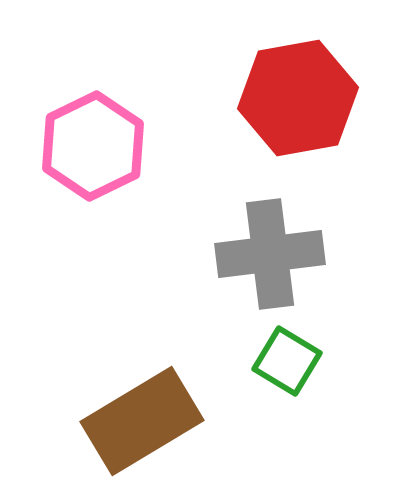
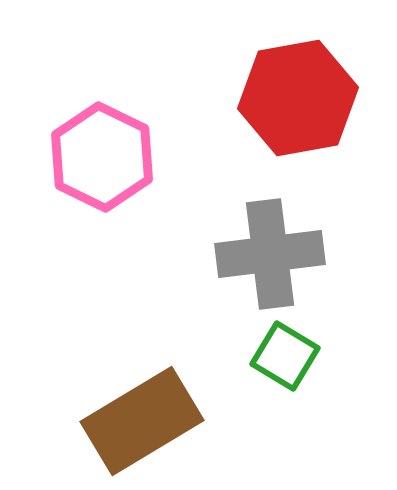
pink hexagon: moved 9 px right, 11 px down; rotated 8 degrees counterclockwise
green square: moved 2 px left, 5 px up
